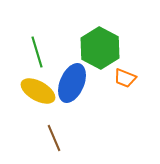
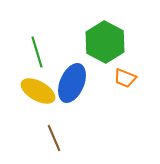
green hexagon: moved 5 px right, 6 px up
